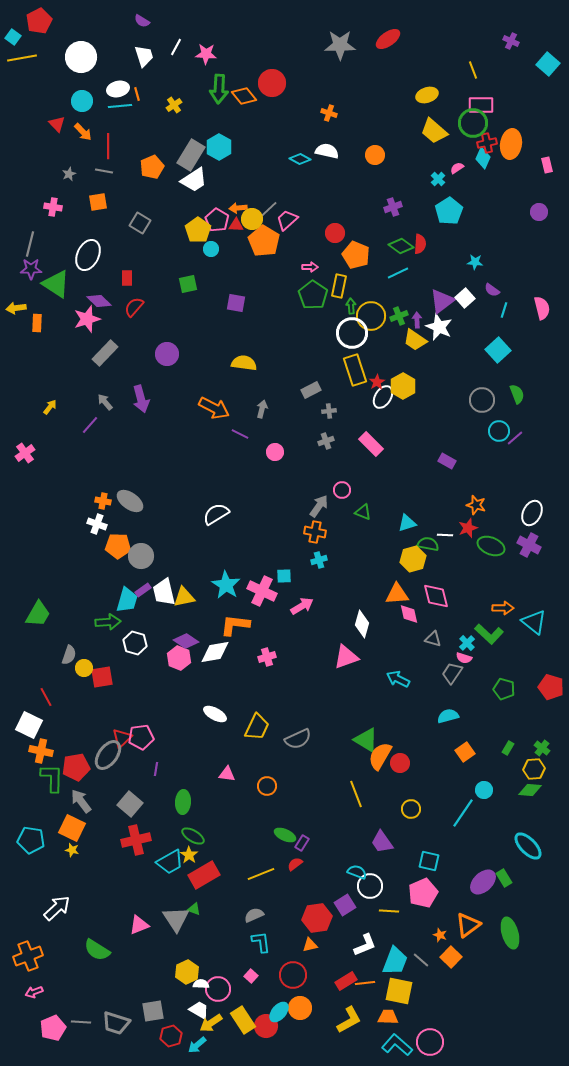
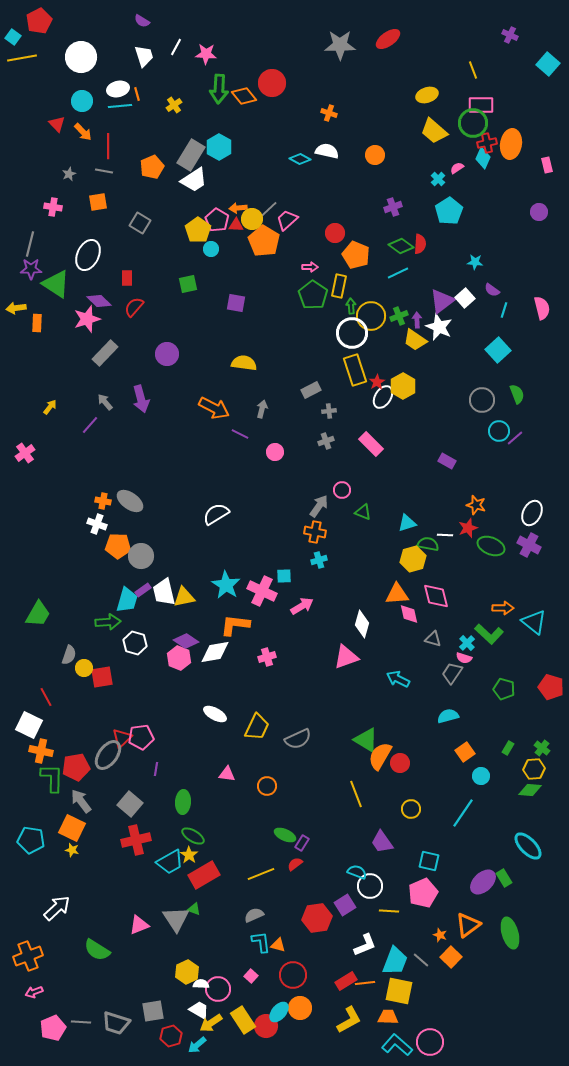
purple cross at (511, 41): moved 1 px left, 6 px up
cyan circle at (484, 790): moved 3 px left, 14 px up
orange triangle at (310, 945): moved 32 px left; rotated 28 degrees clockwise
